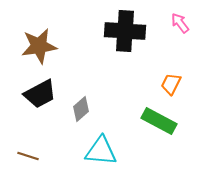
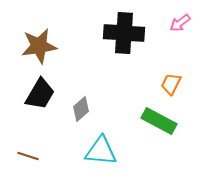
pink arrow: rotated 90 degrees counterclockwise
black cross: moved 1 px left, 2 px down
black trapezoid: rotated 32 degrees counterclockwise
